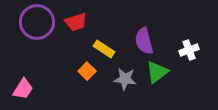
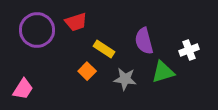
purple circle: moved 8 px down
green triangle: moved 6 px right; rotated 20 degrees clockwise
